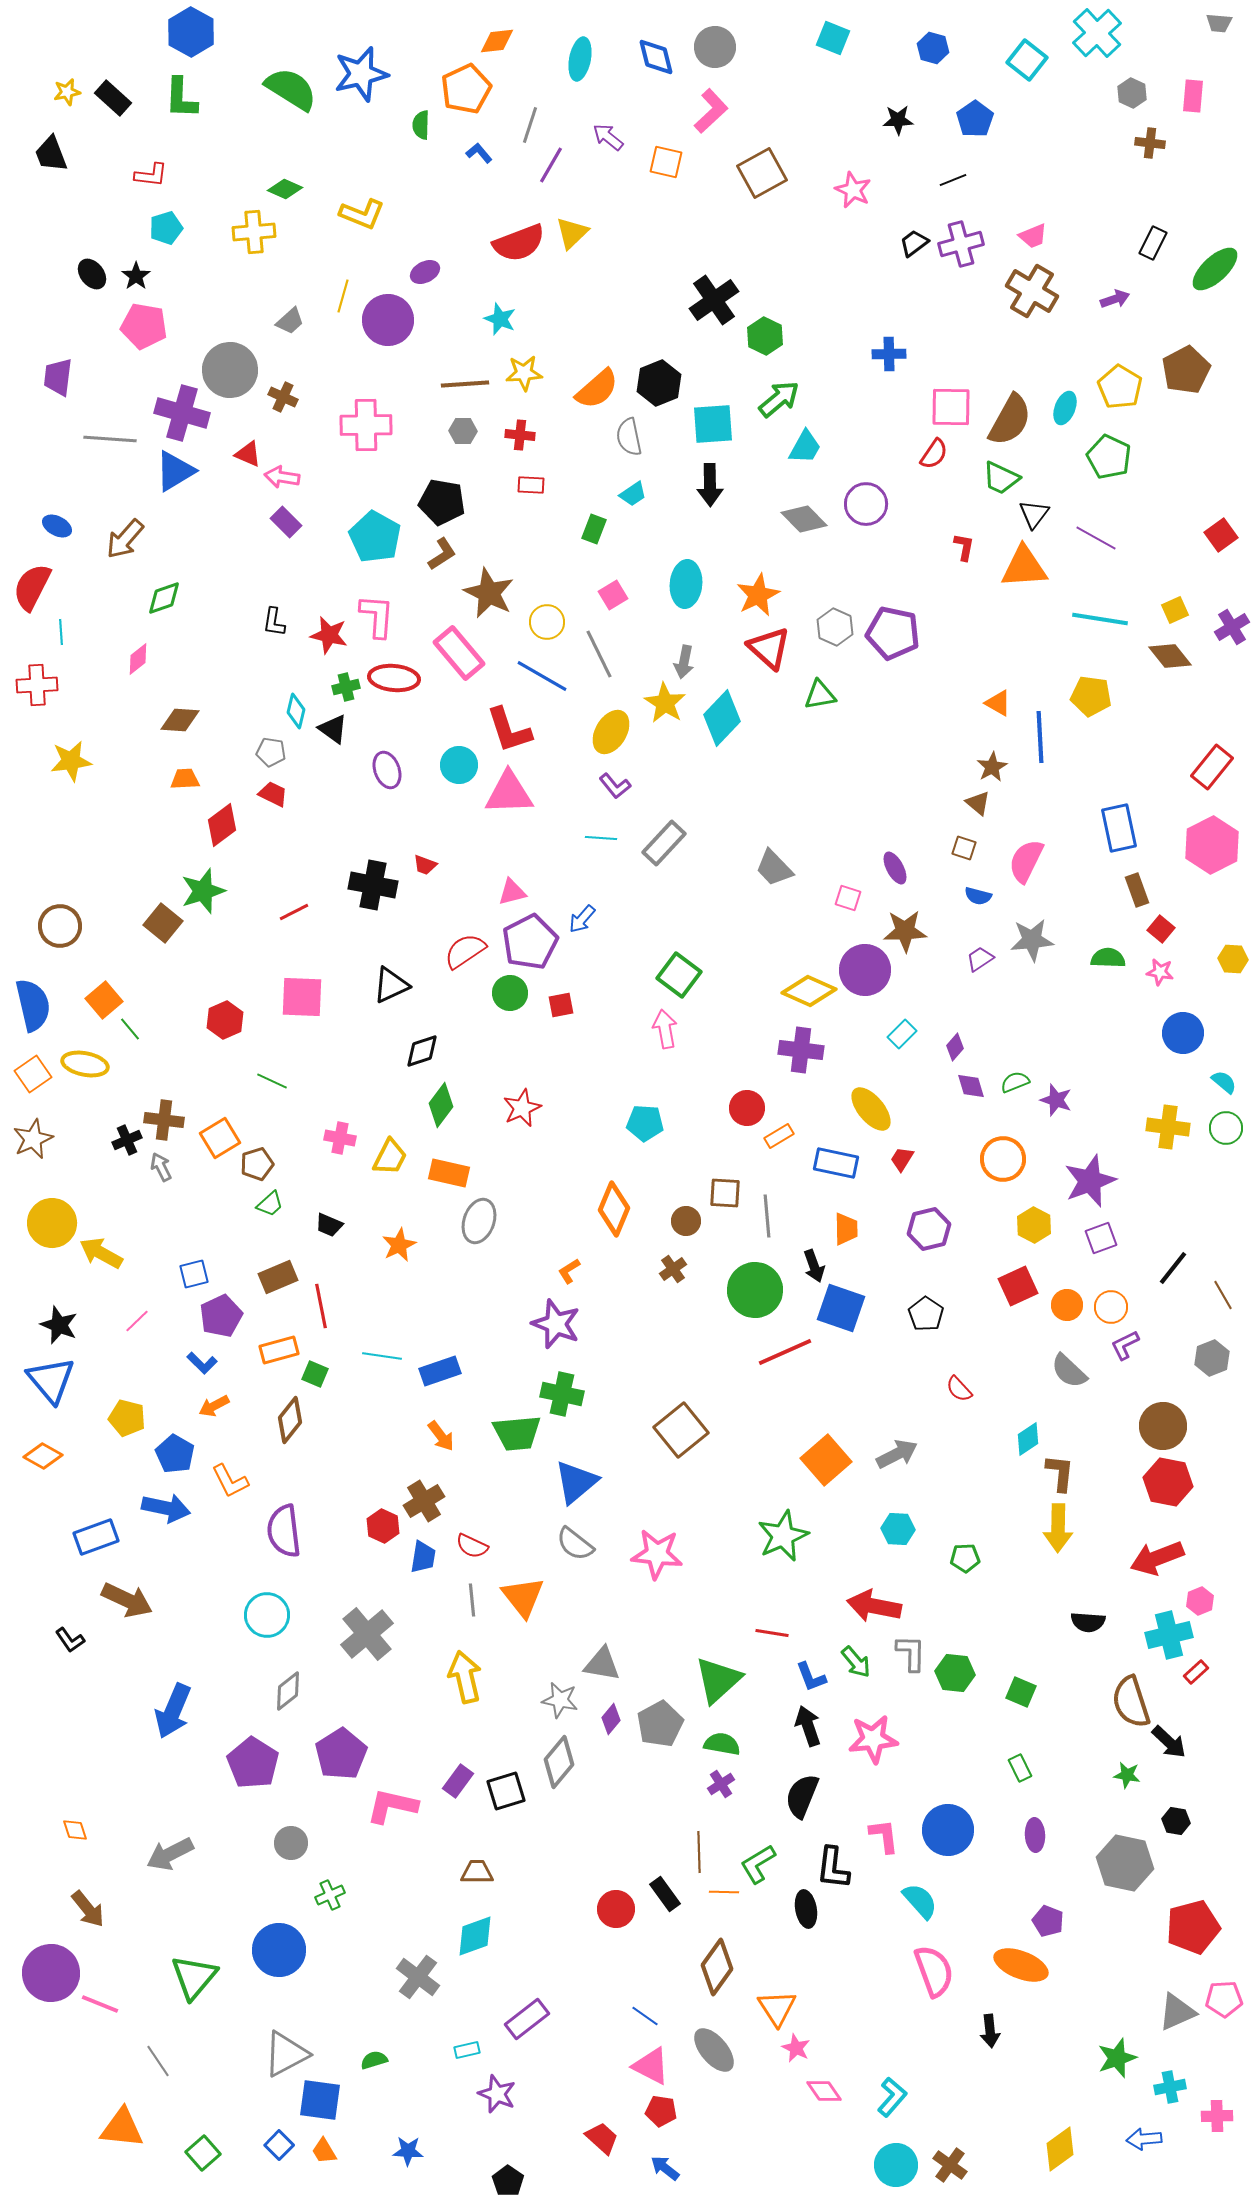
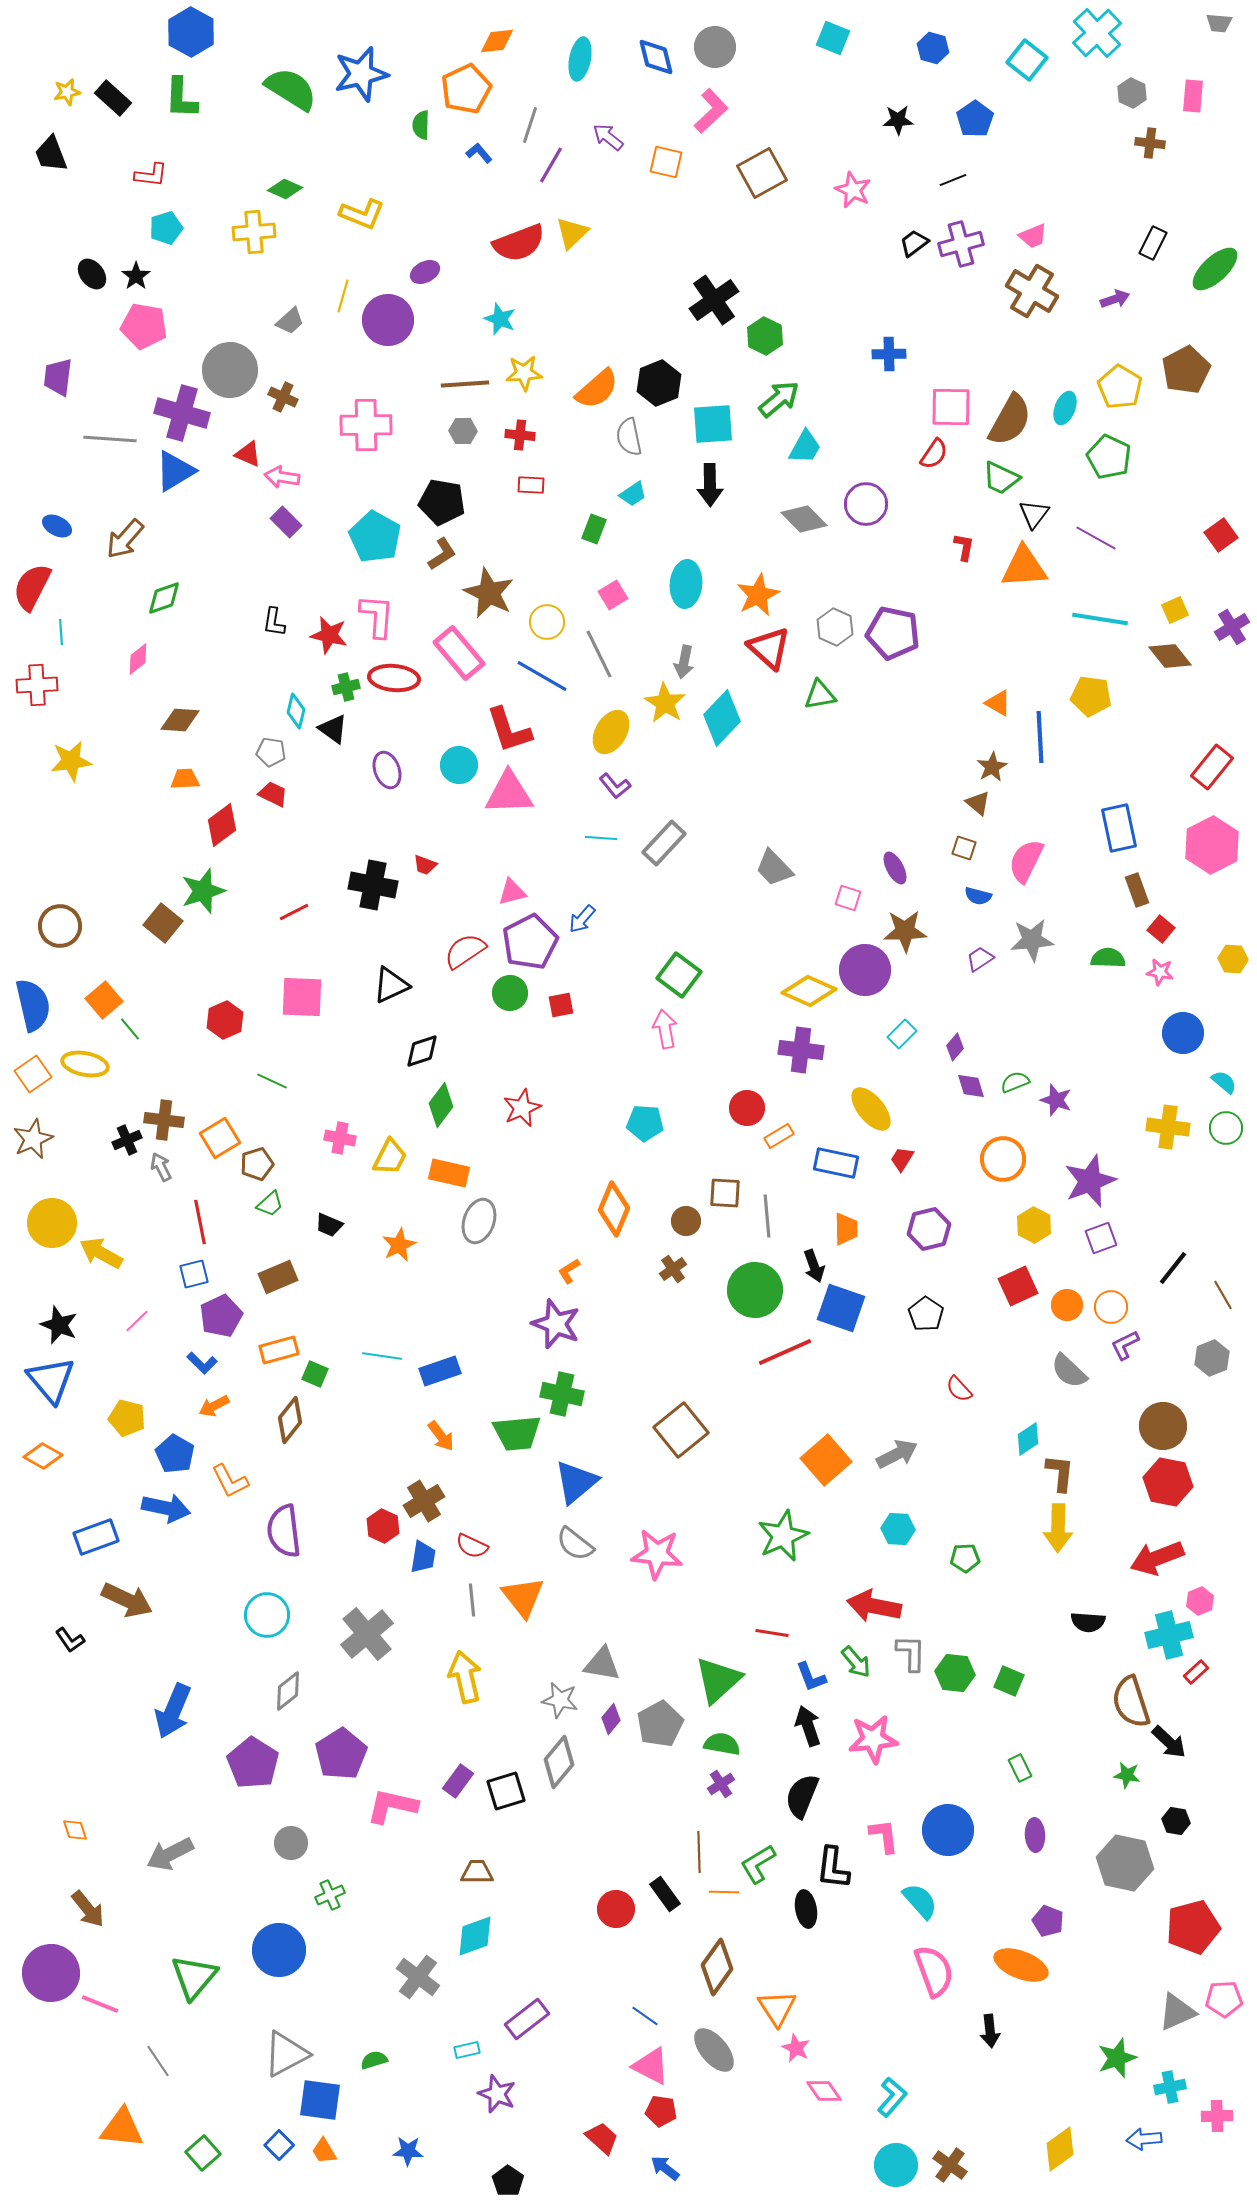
red line at (321, 1306): moved 121 px left, 84 px up
green square at (1021, 1692): moved 12 px left, 11 px up
